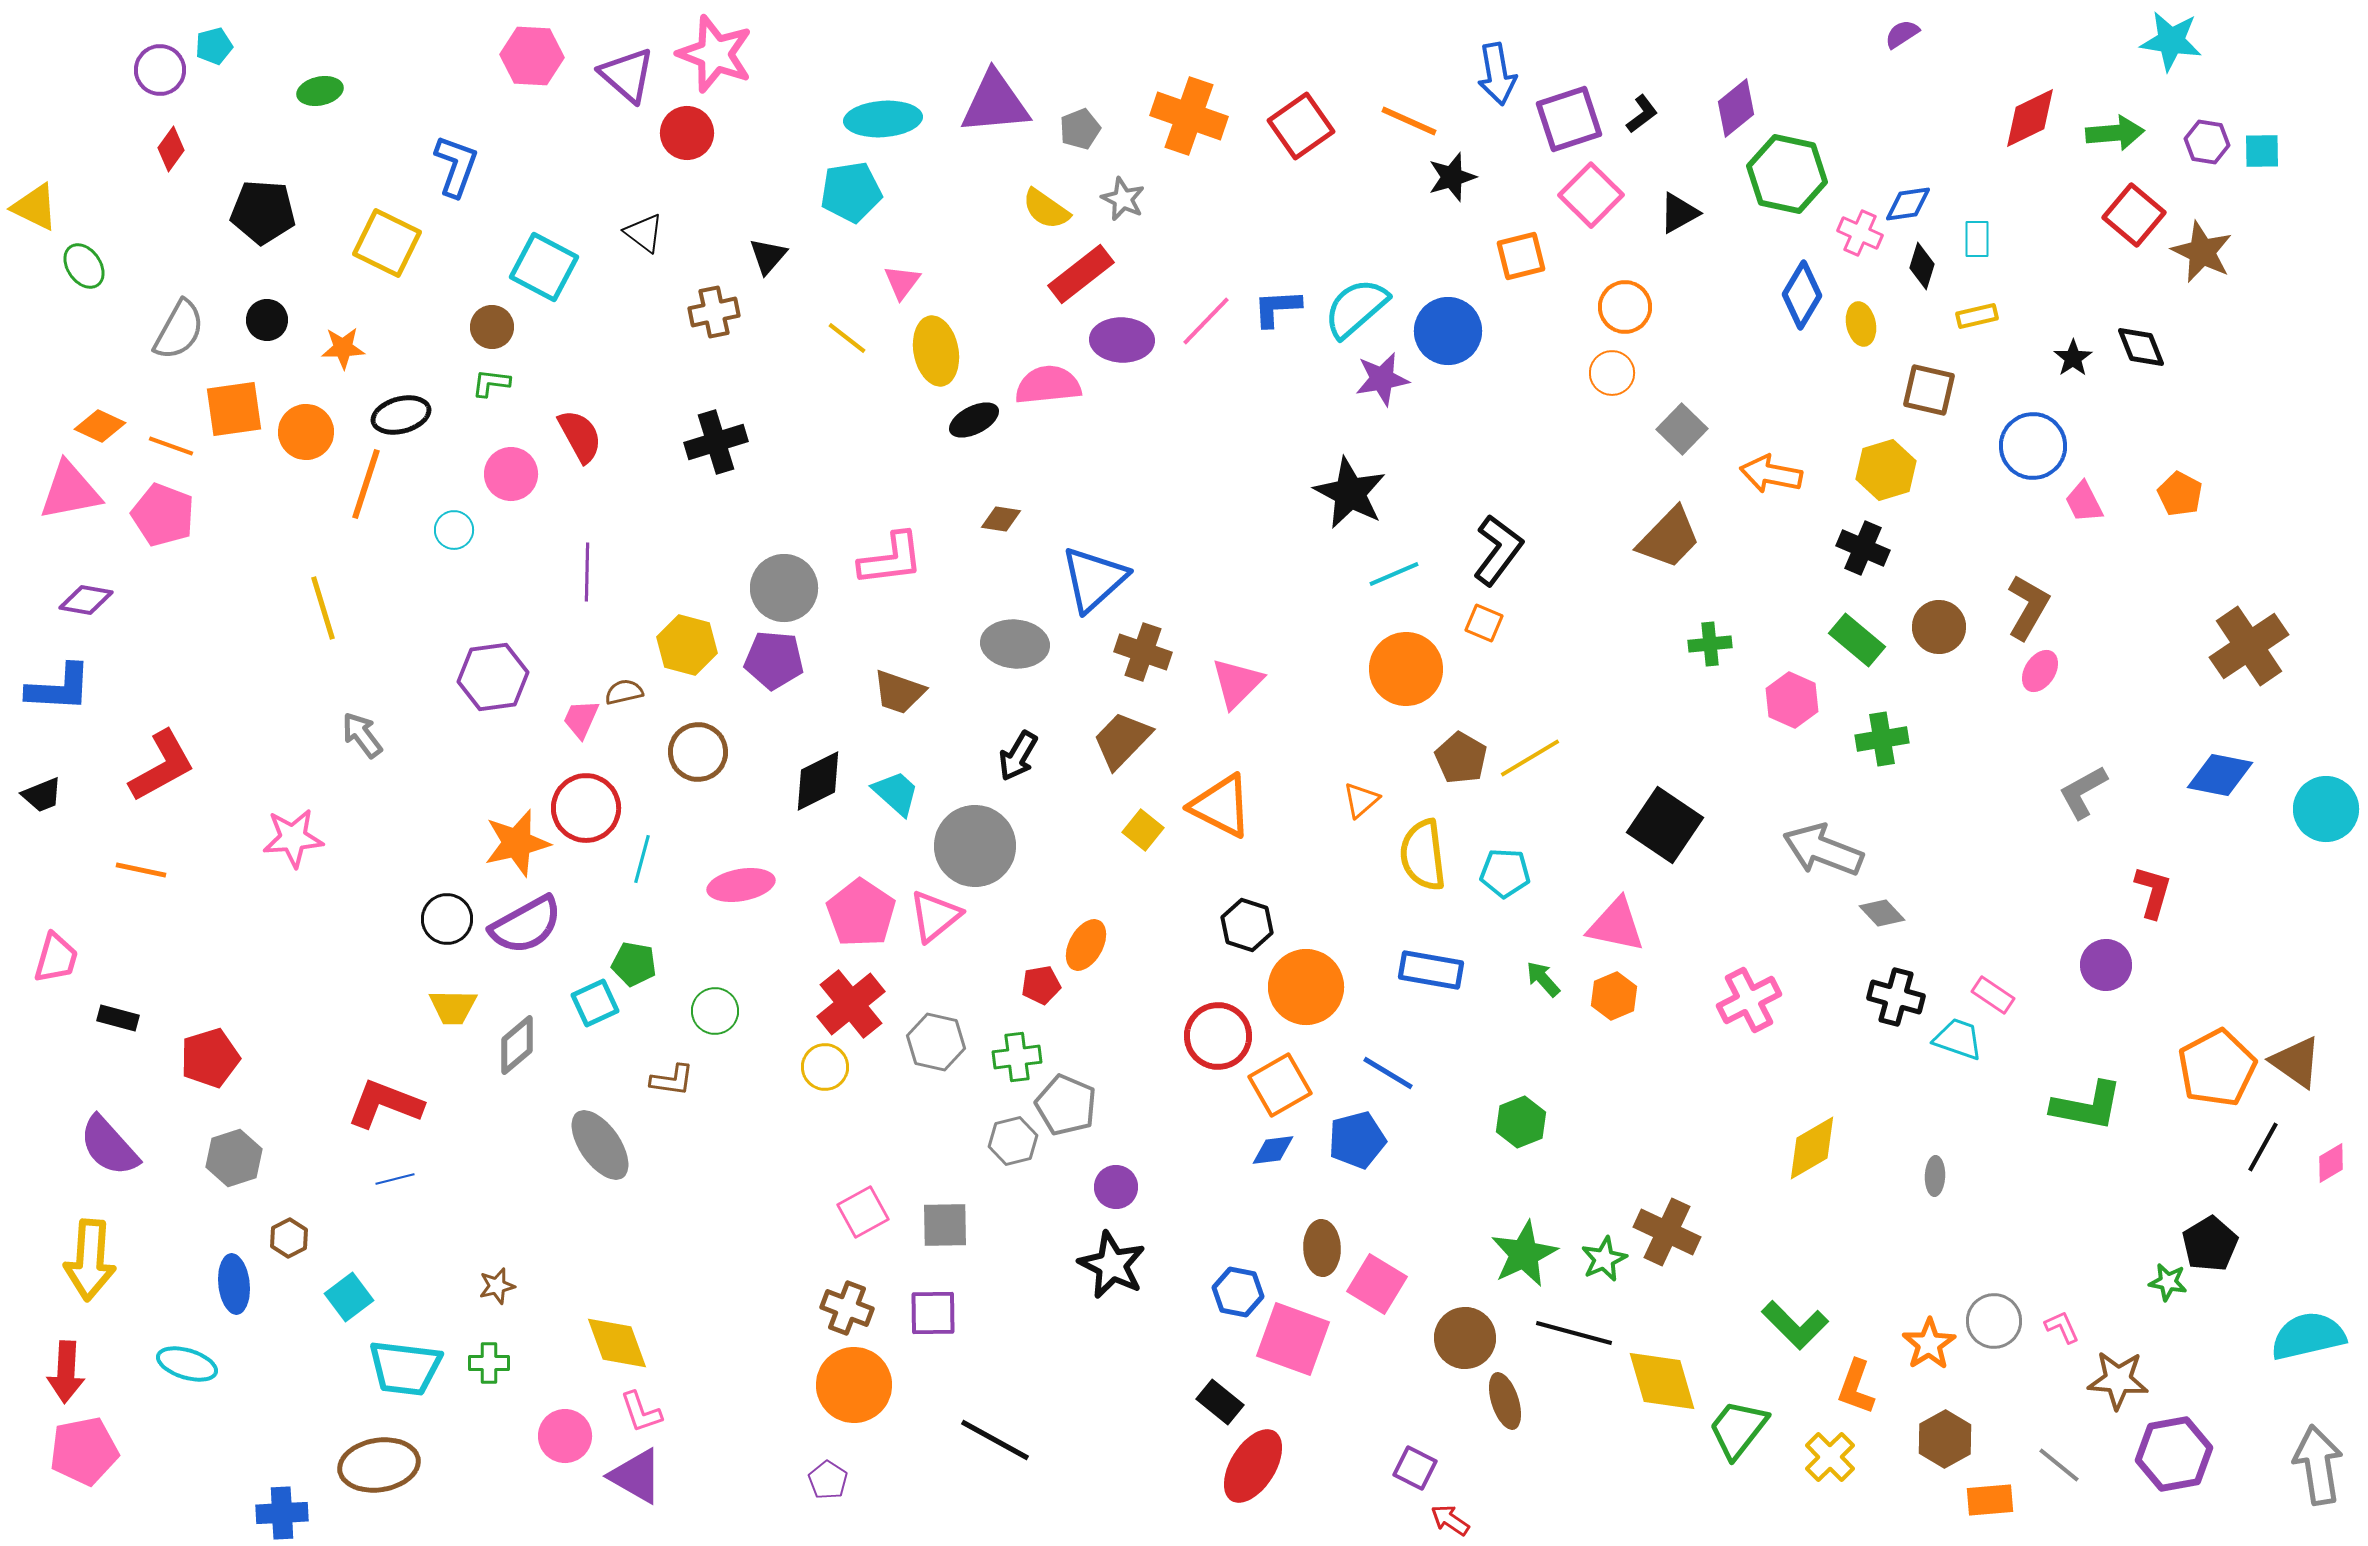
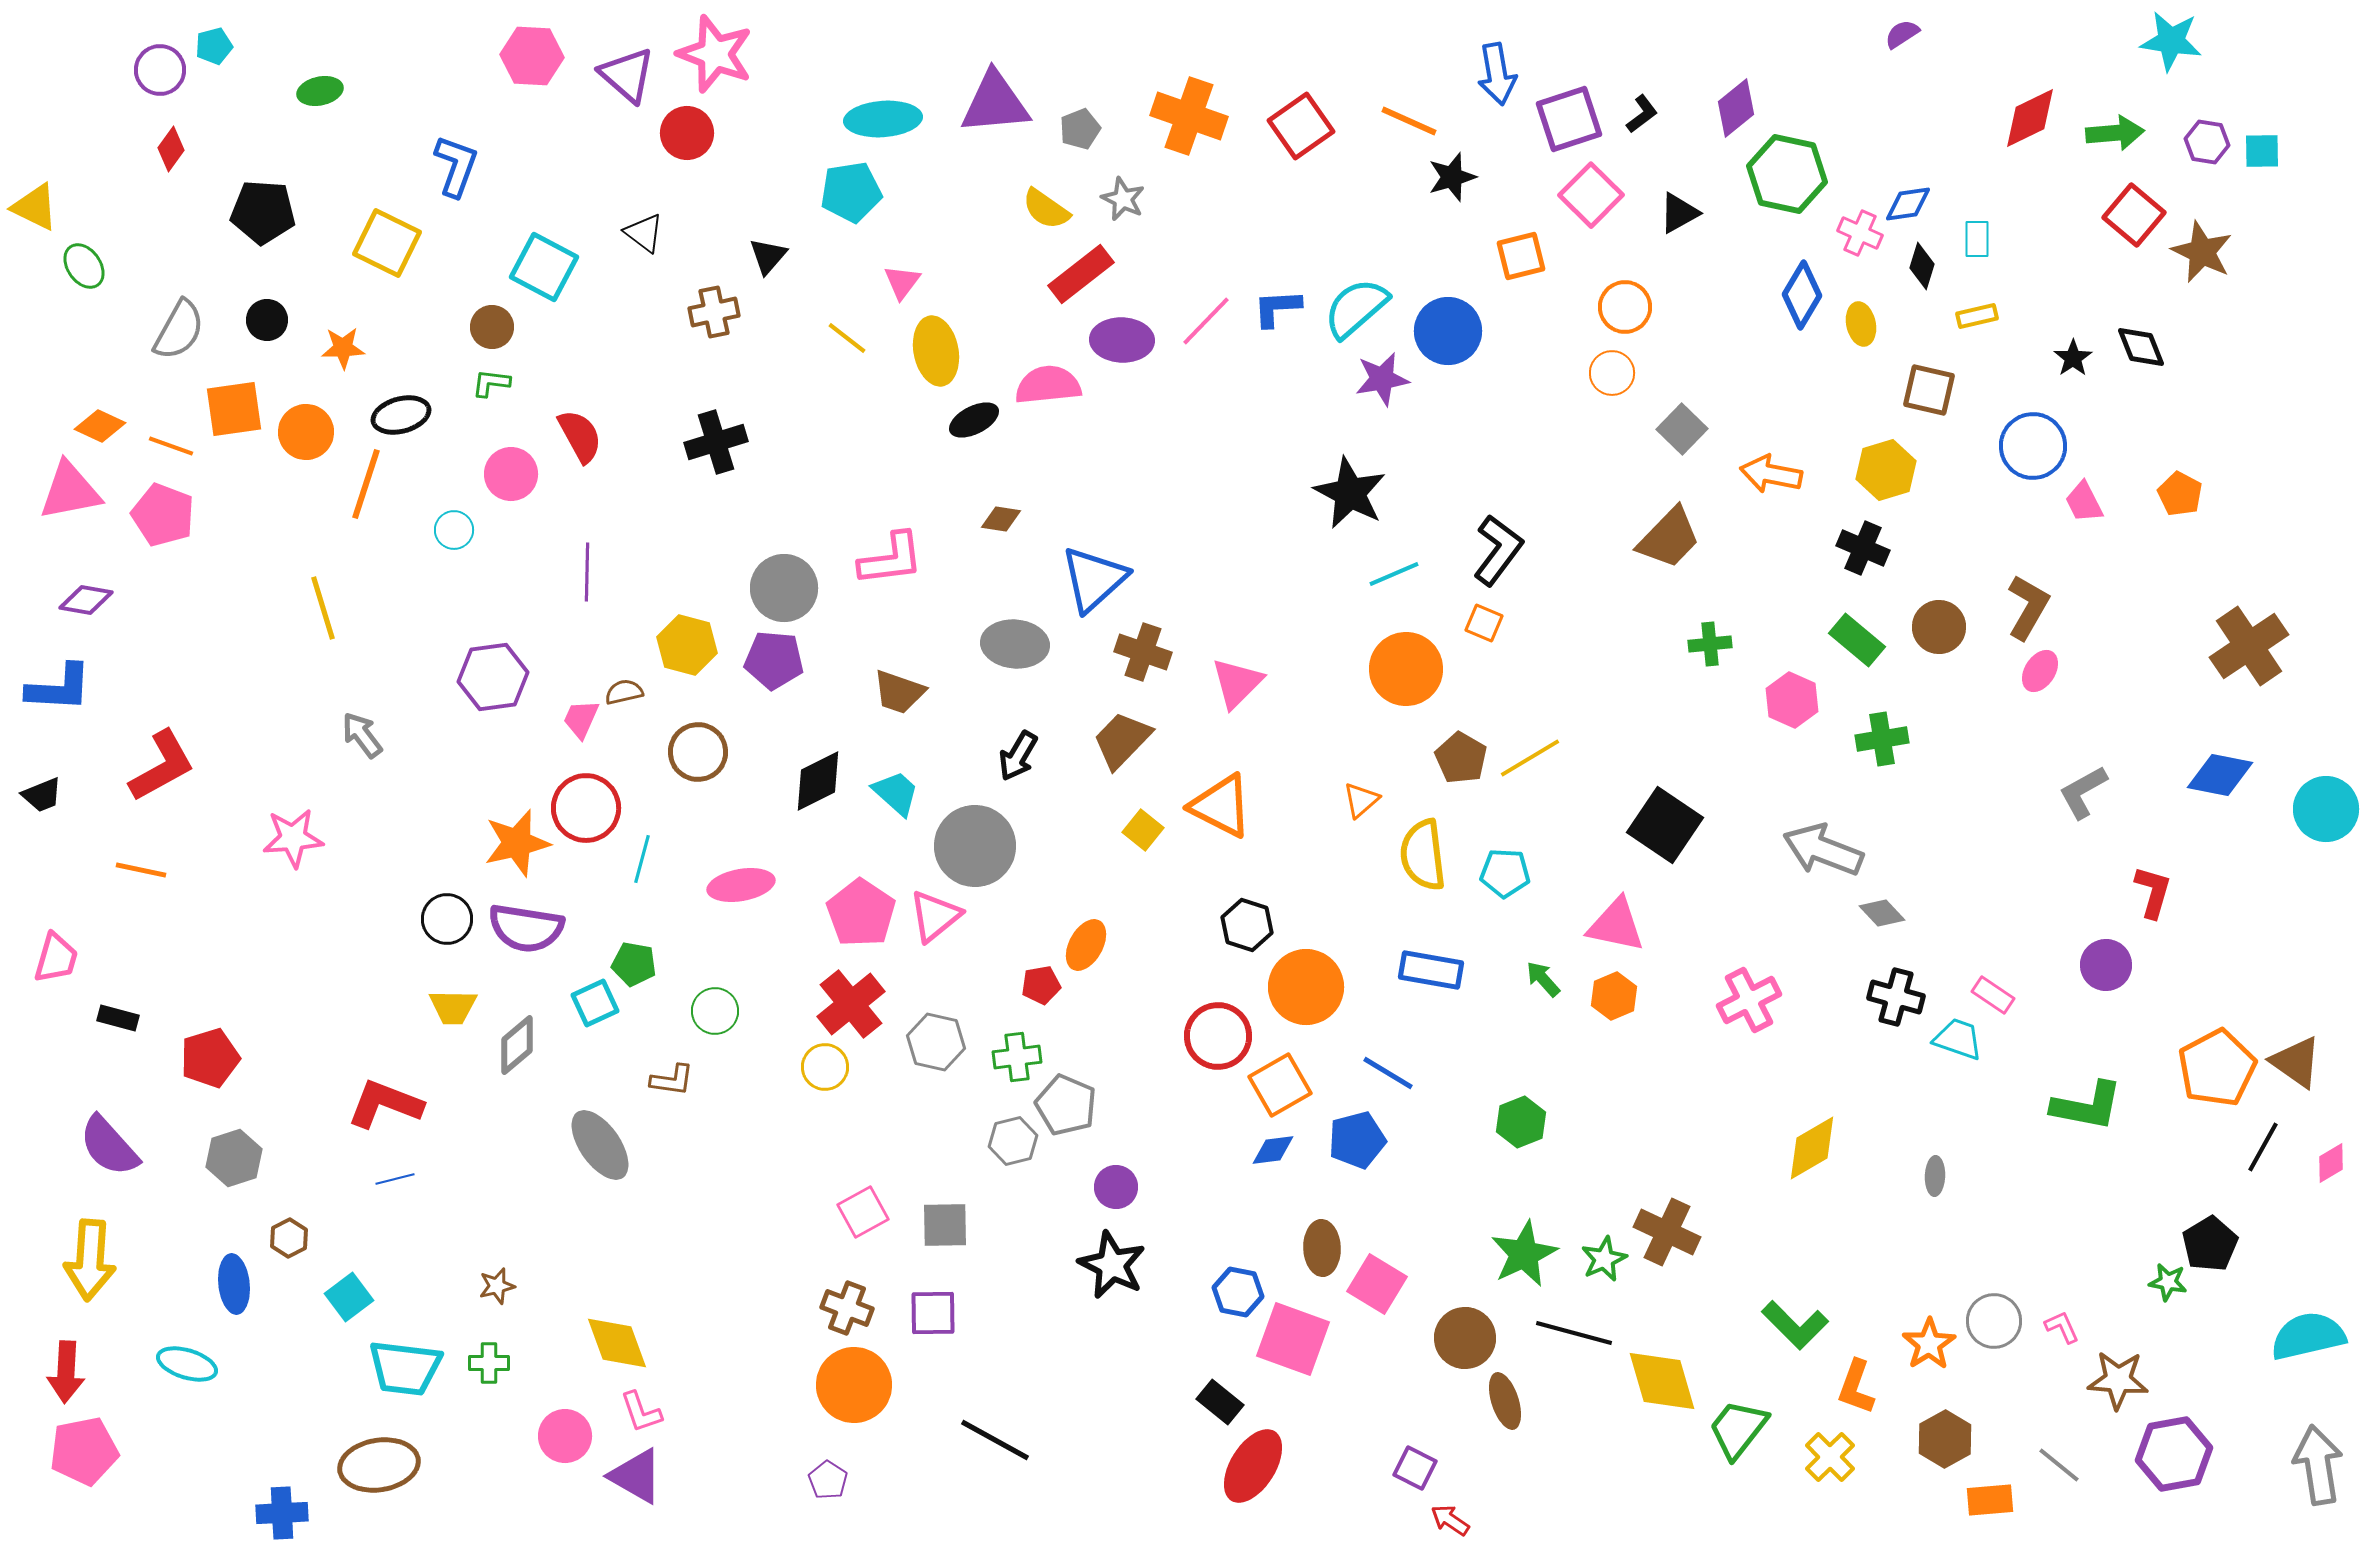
purple semicircle at (526, 925): moved 3 px down; rotated 38 degrees clockwise
